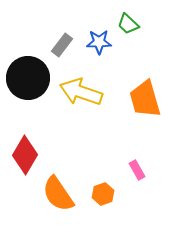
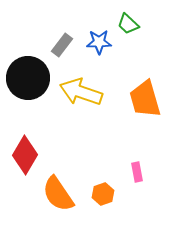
pink rectangle: moved 2 px down; rotated 18 degrees clockwise
